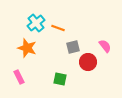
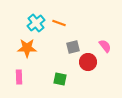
orange line: moved 1 px right, 5 px up
orange star: rotated 18 degrees counterclockwise
pink rectangle: rotated 24 degrees clockwise
